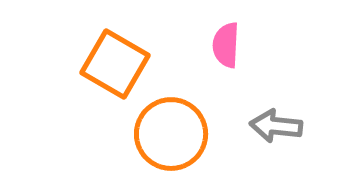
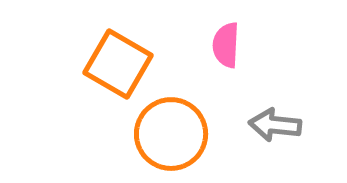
orange square: moved 3 px right
gray arrow: moved 1 px left, 1 px up
